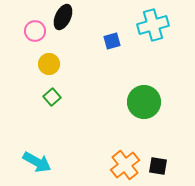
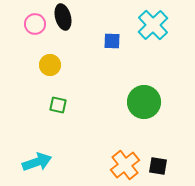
black ellipse: rotated 40 degrees counterclockwise
cyan cross: rotated 28 degrees counterclockwise
pink circle: moved 7 px up
blue square: rotated 18 degrees clockwise
yellow circle: moved 1 px right, 1 px down
green square: moved 6 px right, 8 px down; rotated 36 degrees counterclockwise
cyan arrow: rotated 48 degrees counterclockwise
